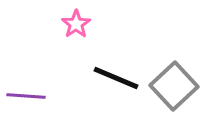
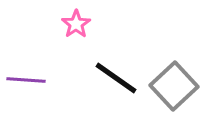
black line: rotated 12 degrees clockwise
purple line: moved 16 px up
